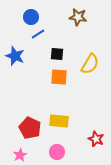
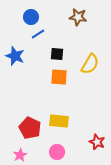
red star: moved 1 px right, 3 px down
